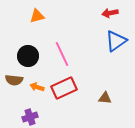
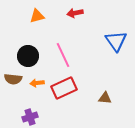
red arrow: moved 35 px left
blue triangle: rotated 30 degrees counterclockwise
pink line: moved 1 px right, 1 px down
brown semicircle: moved 1 px left, 1 px up
orange arrow: moved 4 px up; rotated 24 degrees counterclockwise
